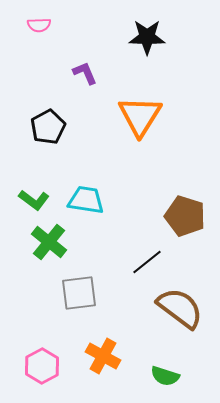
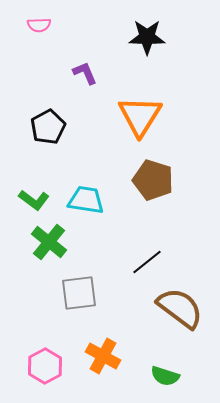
brown pentagon: moved 32 px left, 36 px up
pink hexagon: moved 3 px right
